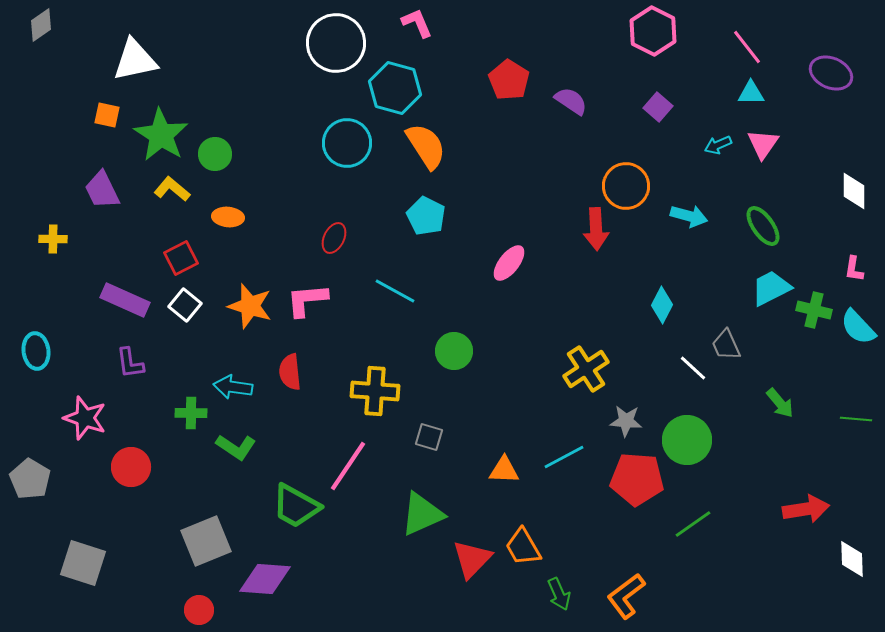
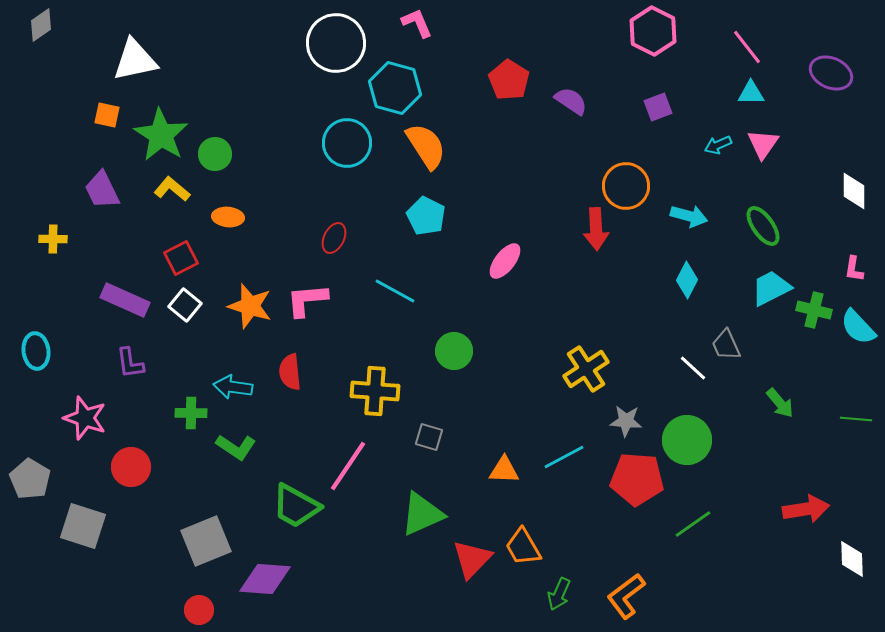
purple square at (658, 107): rotated 28 degrees clockwise
pink ellipse at (509, 263): moved 4 px left, 2 px up
cyan diamond at (662, 305): moved 25 px right, 25 px up
gray square at (83, 563): moved 37 px up
green arrow at (559, 594): rotated 48 degrees clockwise
